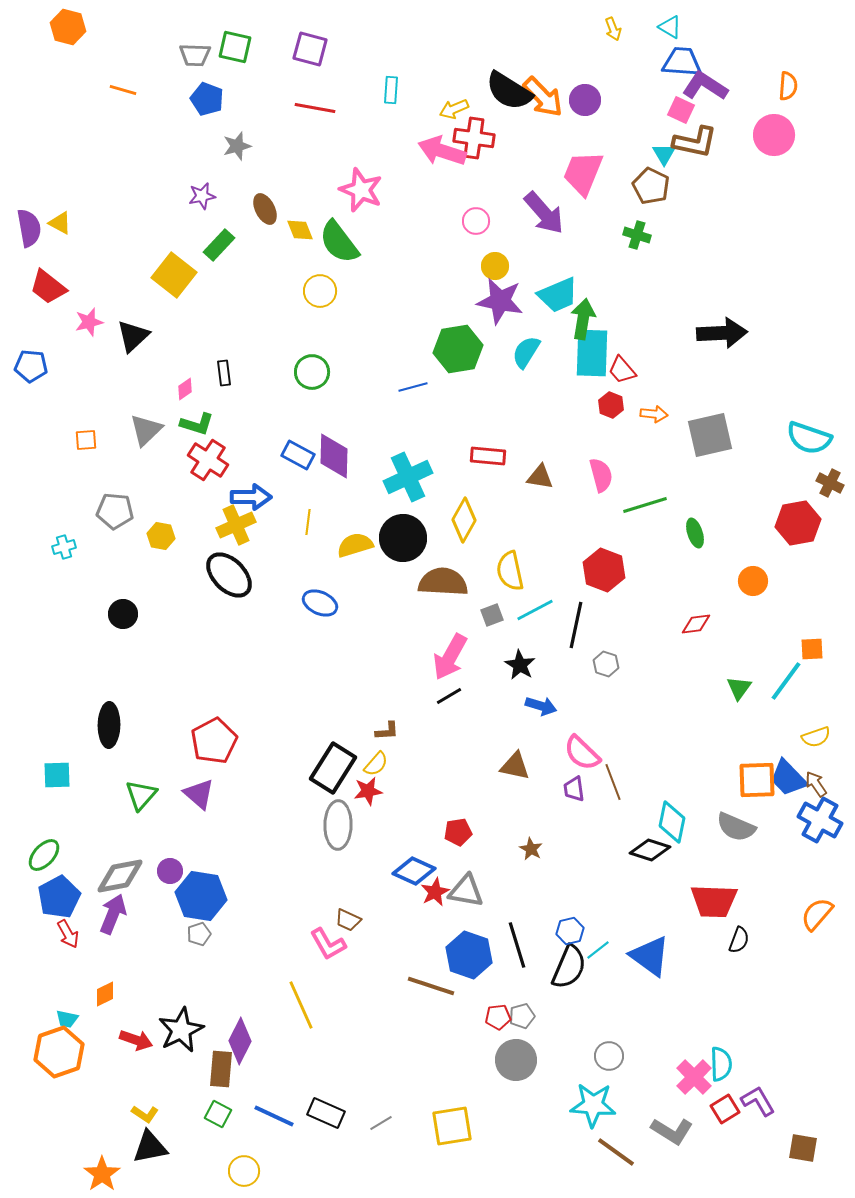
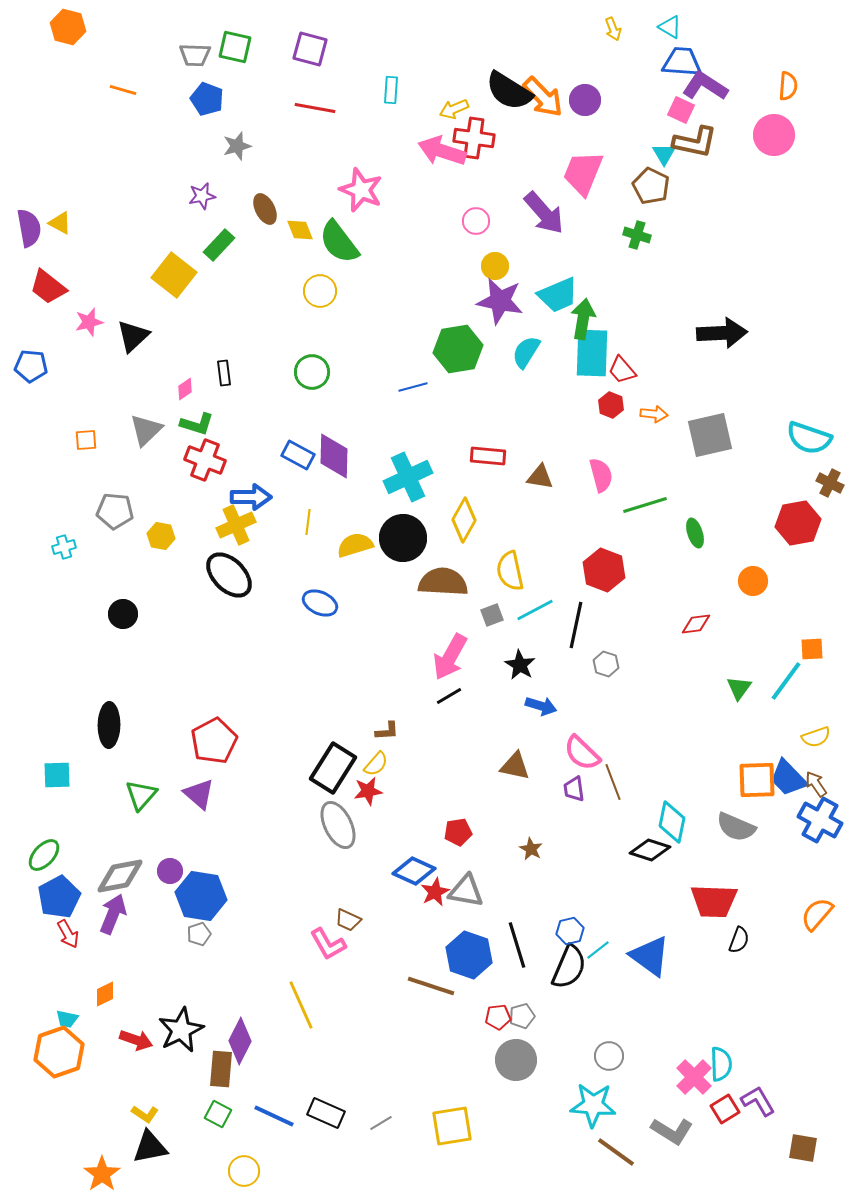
red cross at (208, 460): moved 3 px left; rotated 12 degrees counterclockwise
gray ellipse at (338, 825): rotated 27 degrees counterclockwise
